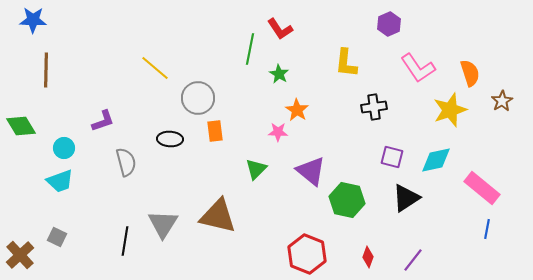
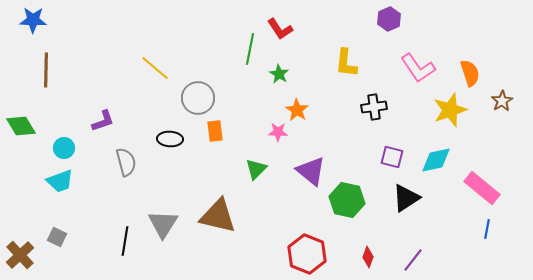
purple hexagon: moved 5 px up
